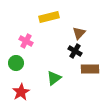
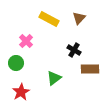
yellow rectangle: moved 2 px down; rotated 42 degrees clockwise
brown triangle: moved 15 px up
pink cross: rotated 16 degrees clockwise
black cross: moved 1 px left, 1 px up
